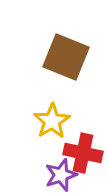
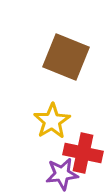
purple star: moved 1 px right, 1 px up; rotated 12 degrees clockwise
